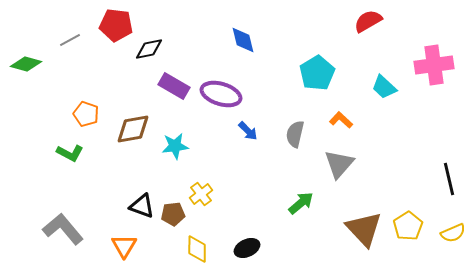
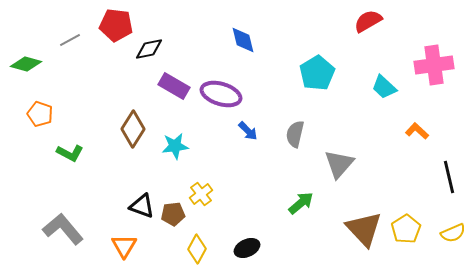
orange pentagon: moved 46 px left
orange L-shape: moved 76 px right, 11 px down
brown diamond: rotated 48 degrees counterclockwise
black line: moved 2 px up
yellow pentagon: moved 2 px left, 3 px down
yellow diamond: rotated 28 degrees clockwise
